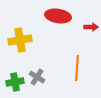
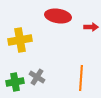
orange line: moved 4 px right, 10 px down
